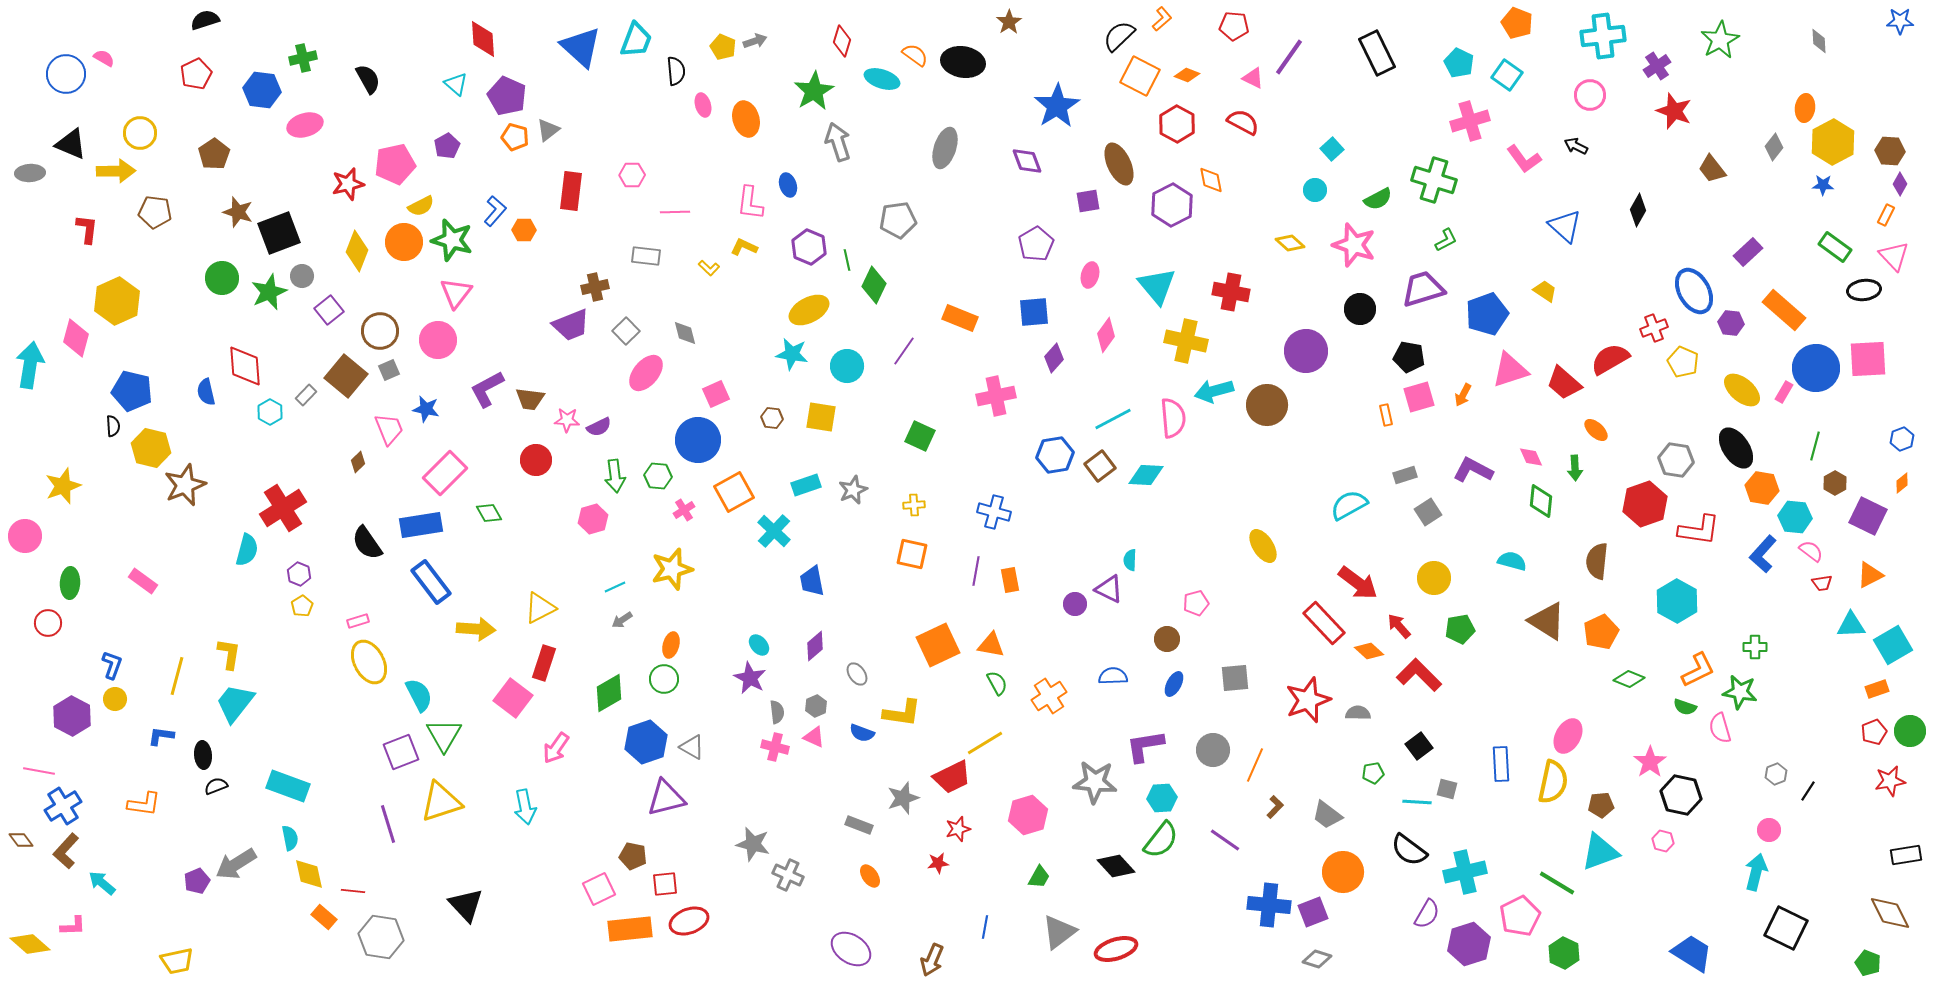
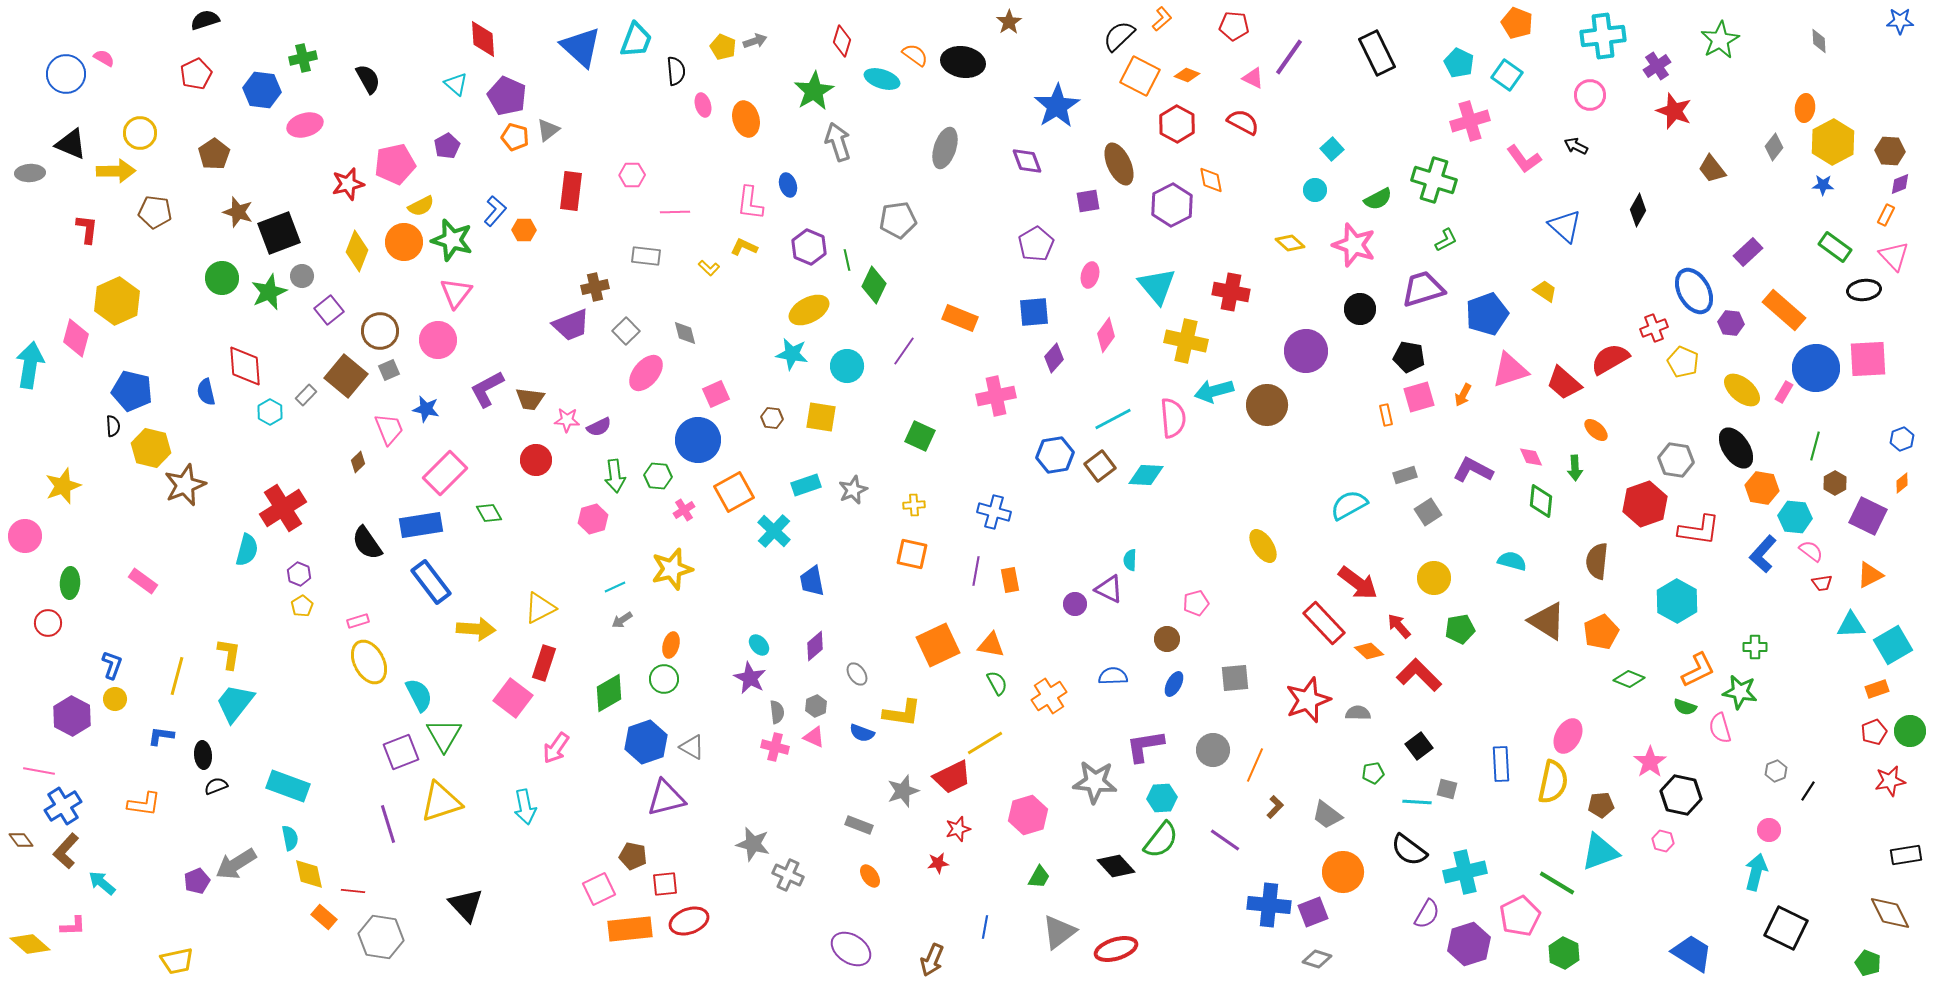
purple diamond at (1900, 184): rotated 40 degrees clockwise
gray hexagon at (1776, 774): moved 3 px up
gray star at (903, 798): moved 7 px up
